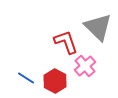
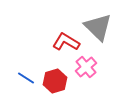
red L-shape: rotated 40 degrees counterclockwise
pink cross: moved 1 px right, 1 px down
red hexagon: rotated 15 degrees clockwise
